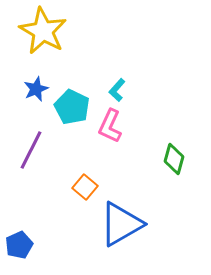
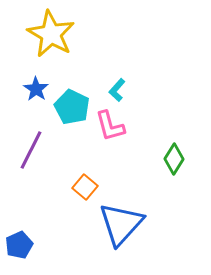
yellow star: moved 8 px right, 3 px down
blue star: rotated 15 degrees counterclockwise
pink L-shape: rotated 40 degrees counterclockwise
green diamond: rotated 16 degrees clockwise
blue triangle: rotated 18 degrees counterclockwise
